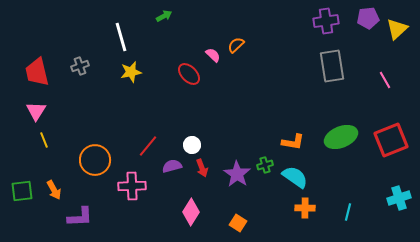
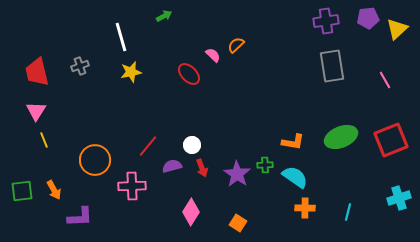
green cross: rotated 14 degrees clockwise
